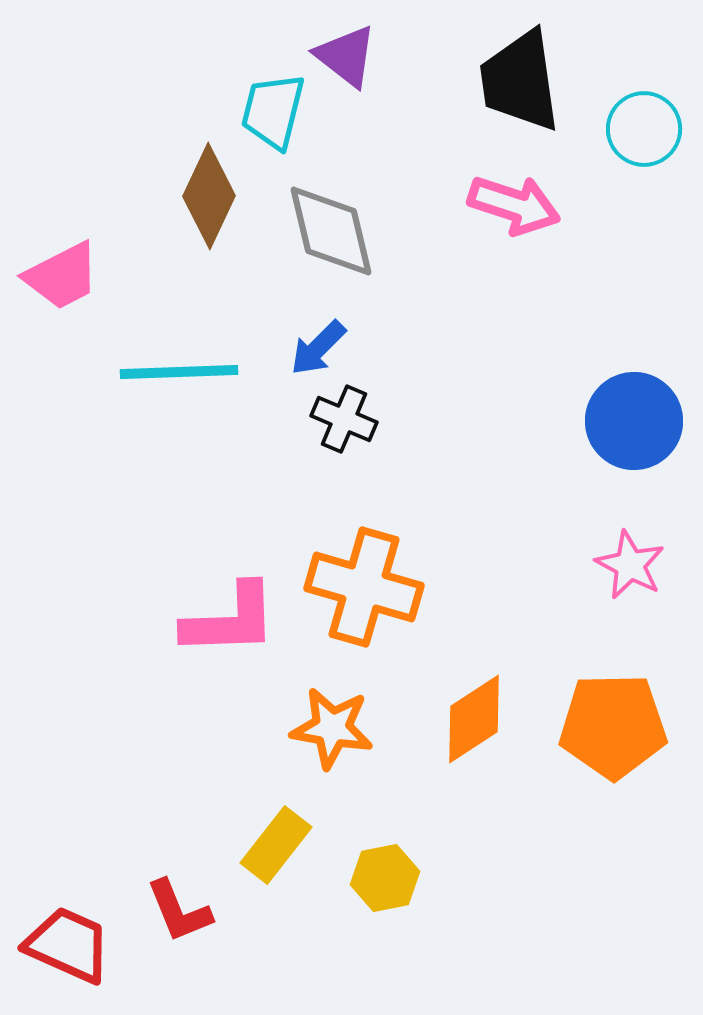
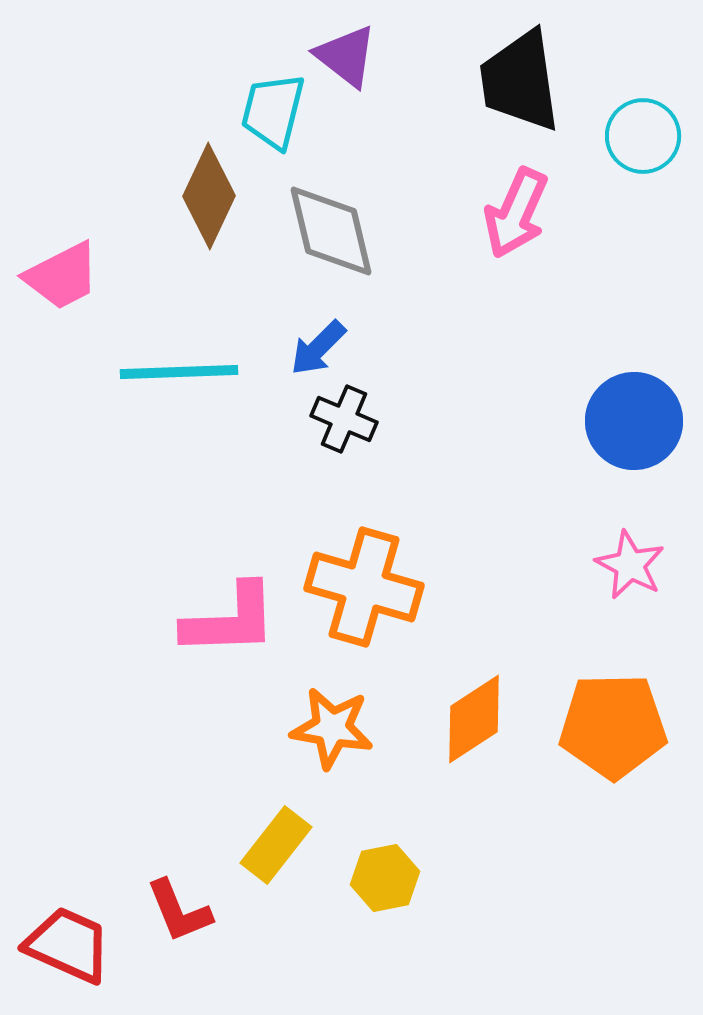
cyan circle: moved 1 px left, 7 px down
pink arrow: moved 2 px right, 8 px down; rotated 96 degrees clockwise
